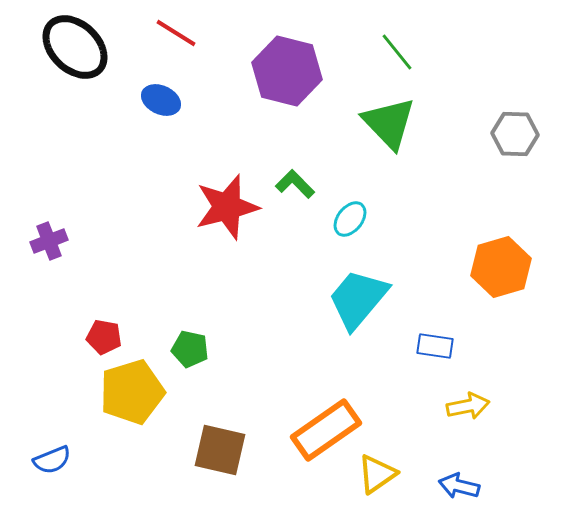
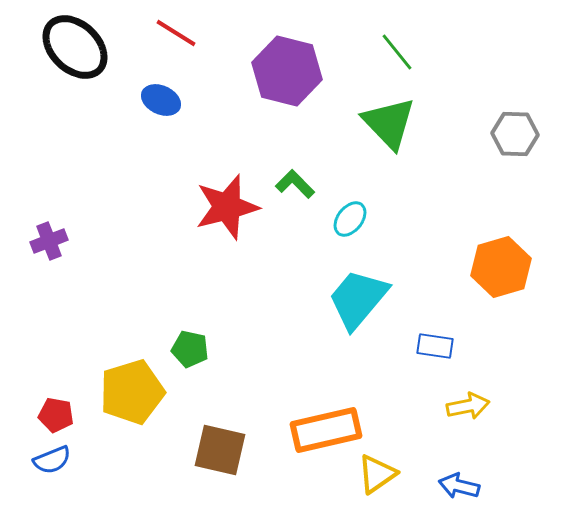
red pentagon: moved 48 px left, 78 px down
orange rectangle: rotated 22 degrees clockwise
